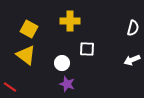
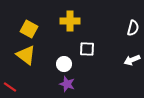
white circle: moved 2 px right, 1 px down
